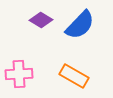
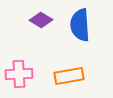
blue semicircle: rotated 132 degrees clockwise
orange rectangle: moved 5 px left; rotated 40 degrees counterclockwise
